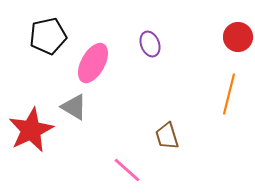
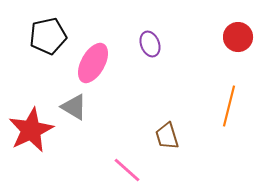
orange line: moved 12 px down
